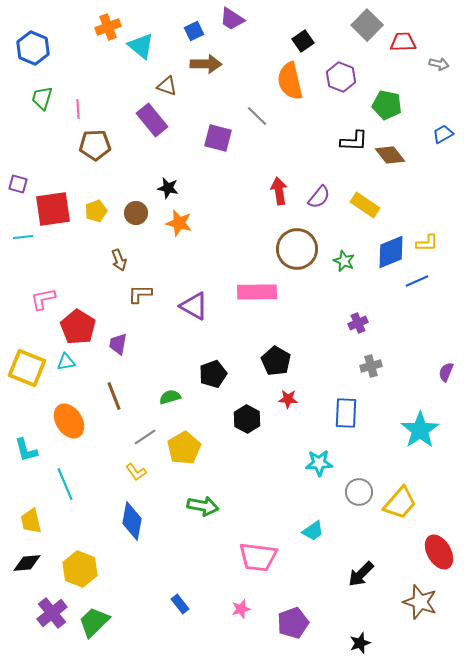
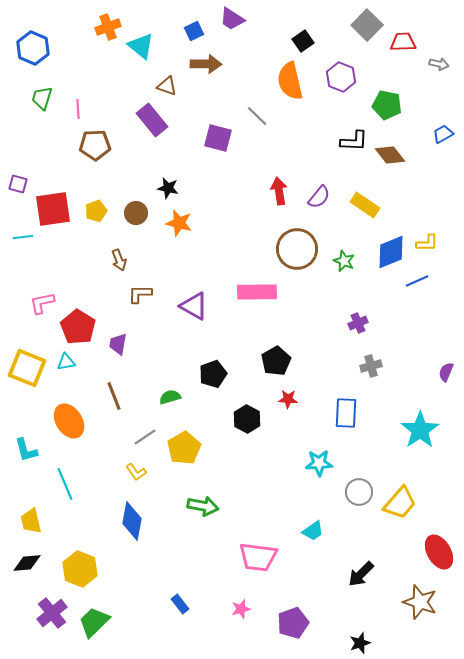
pink L-shape at (43, 299): moved 1 px left, 4 px down
black pentagon at (276, 361): rotated 12 degrees clockwise
